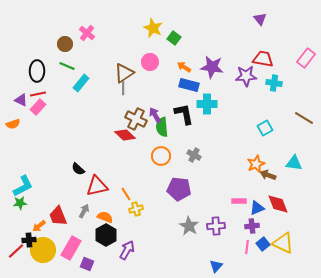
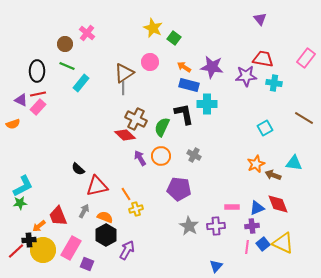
purple arrow at (155, 115): moved 15 px left, 43 px down
green semicircle at (162, 127): rotated 30 degrees clockwise
brown arrow at (268, 175): moved 5 px right
pink rectangle at (239, 201): moved 7 px left, 6 px down
